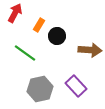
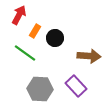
red arrow: moved 4 px right, 2 px down
orange rectangle: moved 4 px left, 6 px down
black circle: moved 2 px left, 2 px down
brown arrow: moved 1 px left, 6 px down
gray hexagon: rotated 15 degrees clockwise
